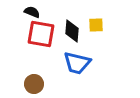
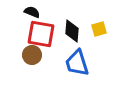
yellow square: moved 3 px right, 4 px down; rotated 14 degrees counterclockwise
blue trapezoid: rotated 60 degrees clockwise
brown circle: moved 2 px left, 29 px up
